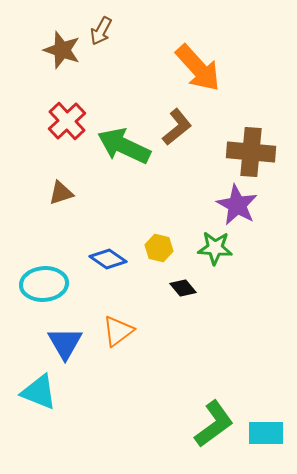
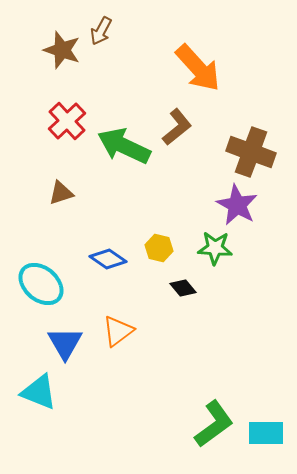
brown cross: rotated 15 degrees clockwise
cyan ellipse: moved 3 px left; rotated 45 degrees clockwise
